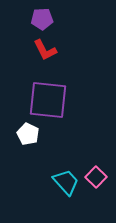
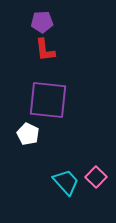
purple pentagon: moved 3 px down
red L-shape: rotated 20 degrees clockwise
